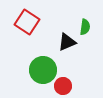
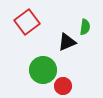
red square: rotated 20 degrees clockwise
